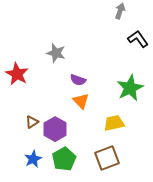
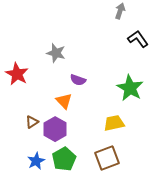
green star: rotated 16 degrees counterclockwise
orange triangle: moved 17 px left
blue star: moved 3 px right, 2 px down
